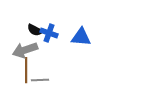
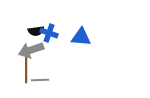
black semicircle: moved 1 px right, 1 px down; rotated 35 degrees counterclockwise
gray arrow: moved 6 px right
